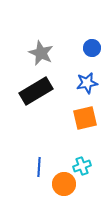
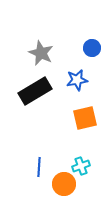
blue star: moved 10 px left, 3 px up
black rectangle: moved 1 px left
cyan cross: moved 1 px left
